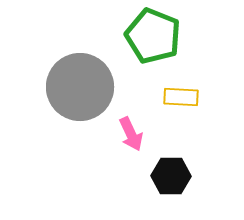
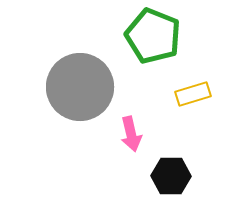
yellow rectangle: moved 12 px right, 3 px up; rotated 20 degrees counterclockwise
pink arrow: rotated 12 degrees clockwise
